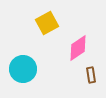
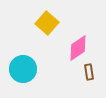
yellow square: rotated 20 degrees counterclockwise
brown rectangle: moved 2 px left, 3 px up
